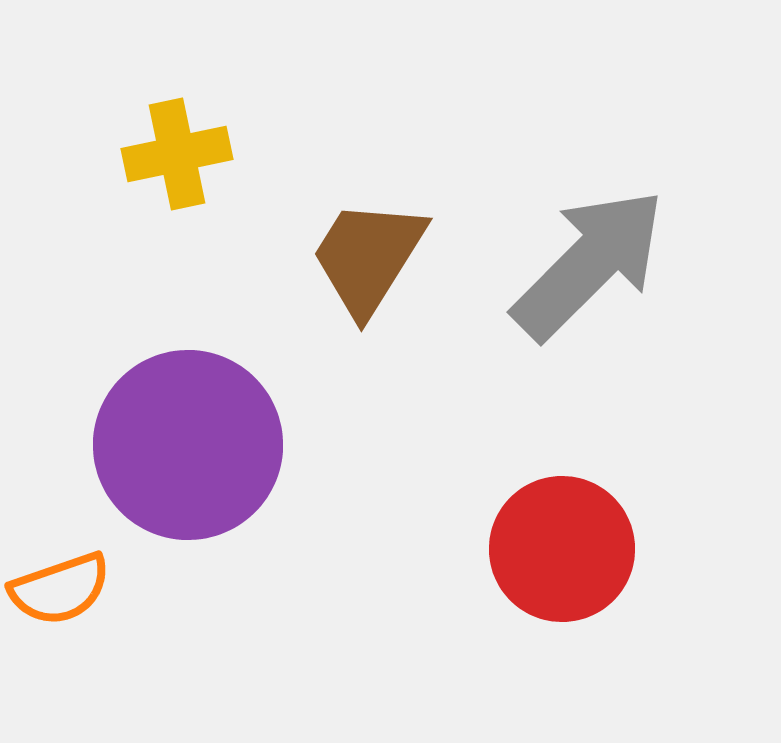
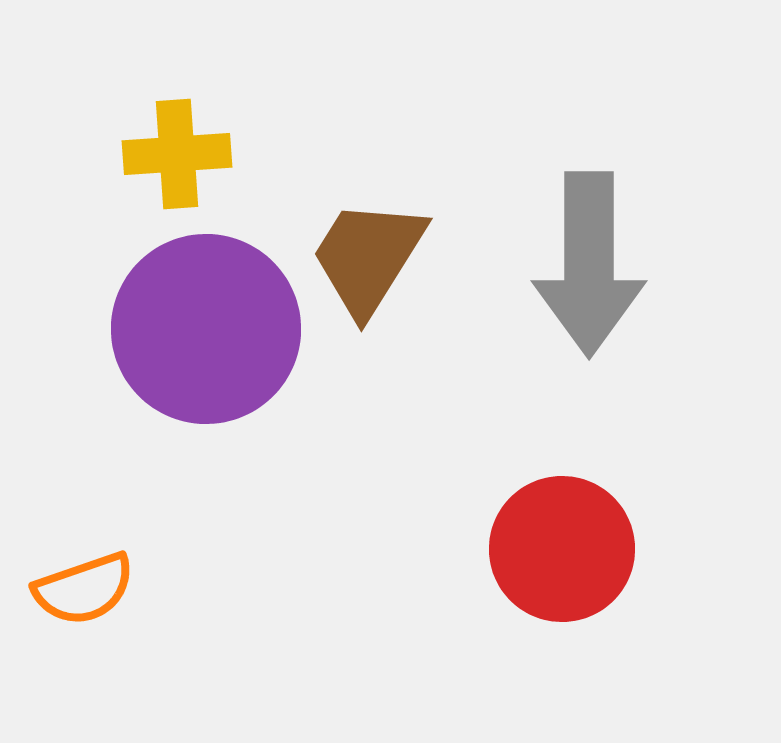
yellow cross: rotated 8 degrees clockwise
gray arrow: rotated 135 degrees clockwise
purple circle: moved 18 px right, 116 px up
orange semicircle: moved 24 px right
